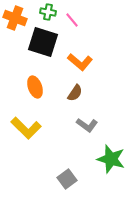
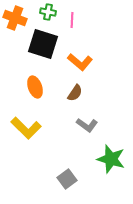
pink line: rotated 42 degrees clockwise
black square: moved 2 px down
